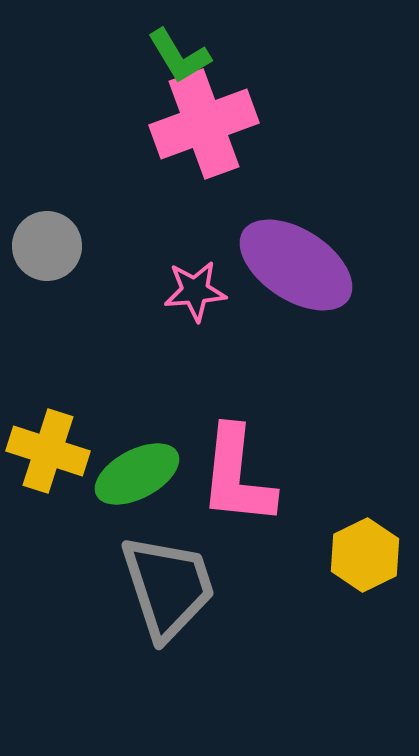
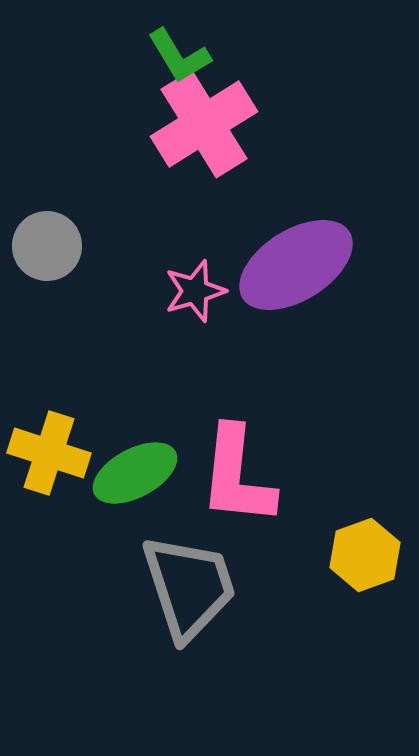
pink cross: rotated 12 degrees counterclockwise
purple ellipse: rotated 65 degrees counterclockwise
pink star: rotated 12 degrees counterclockwise
yellow cross: moved 1 px right, 2 px down
green ellipse: moved 2 px left, 1 px up
yellow hexagon: rotated 6 degrees clockwise
gray trapezoid: moved 21 px right
